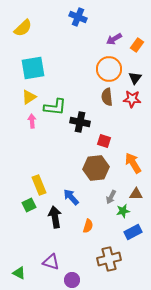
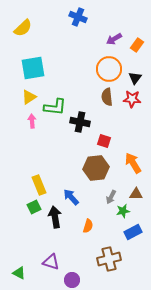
green square: moved 5 px right, 2 px down
